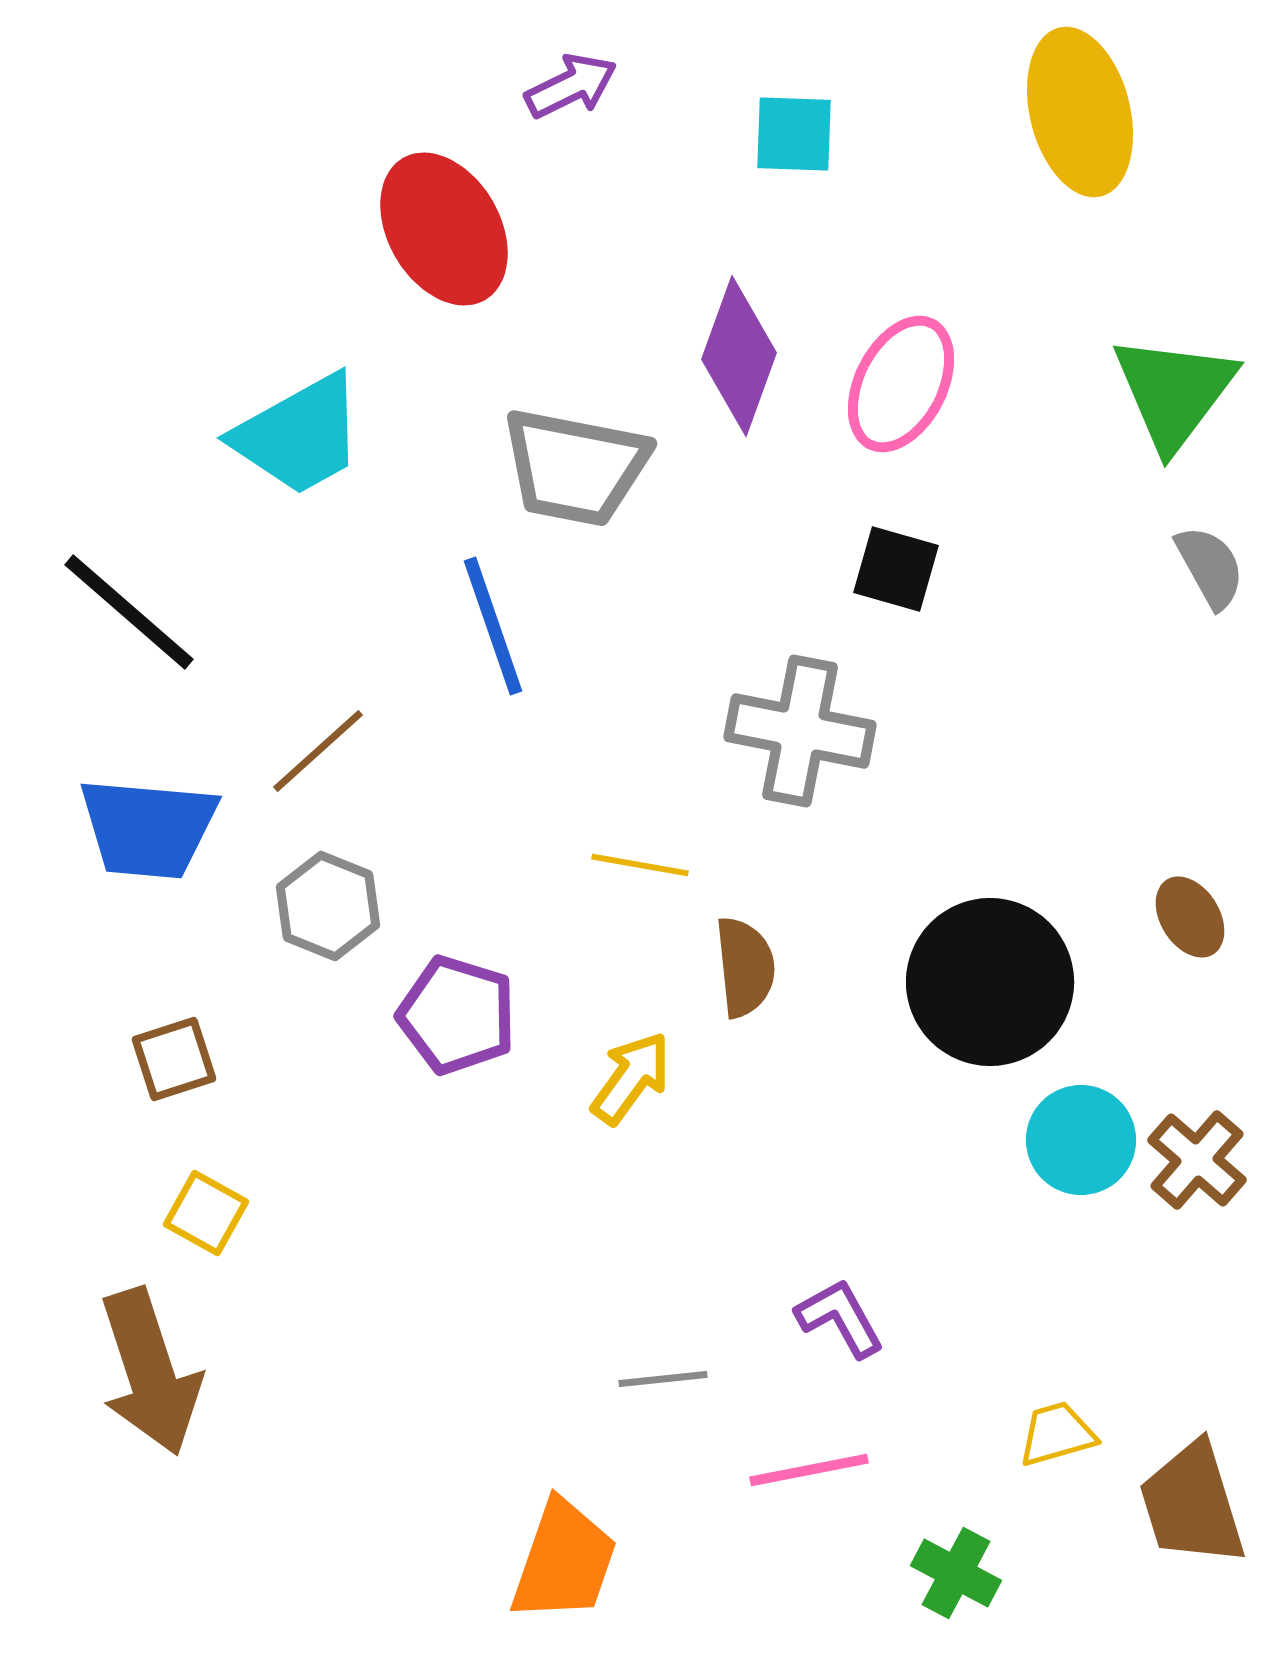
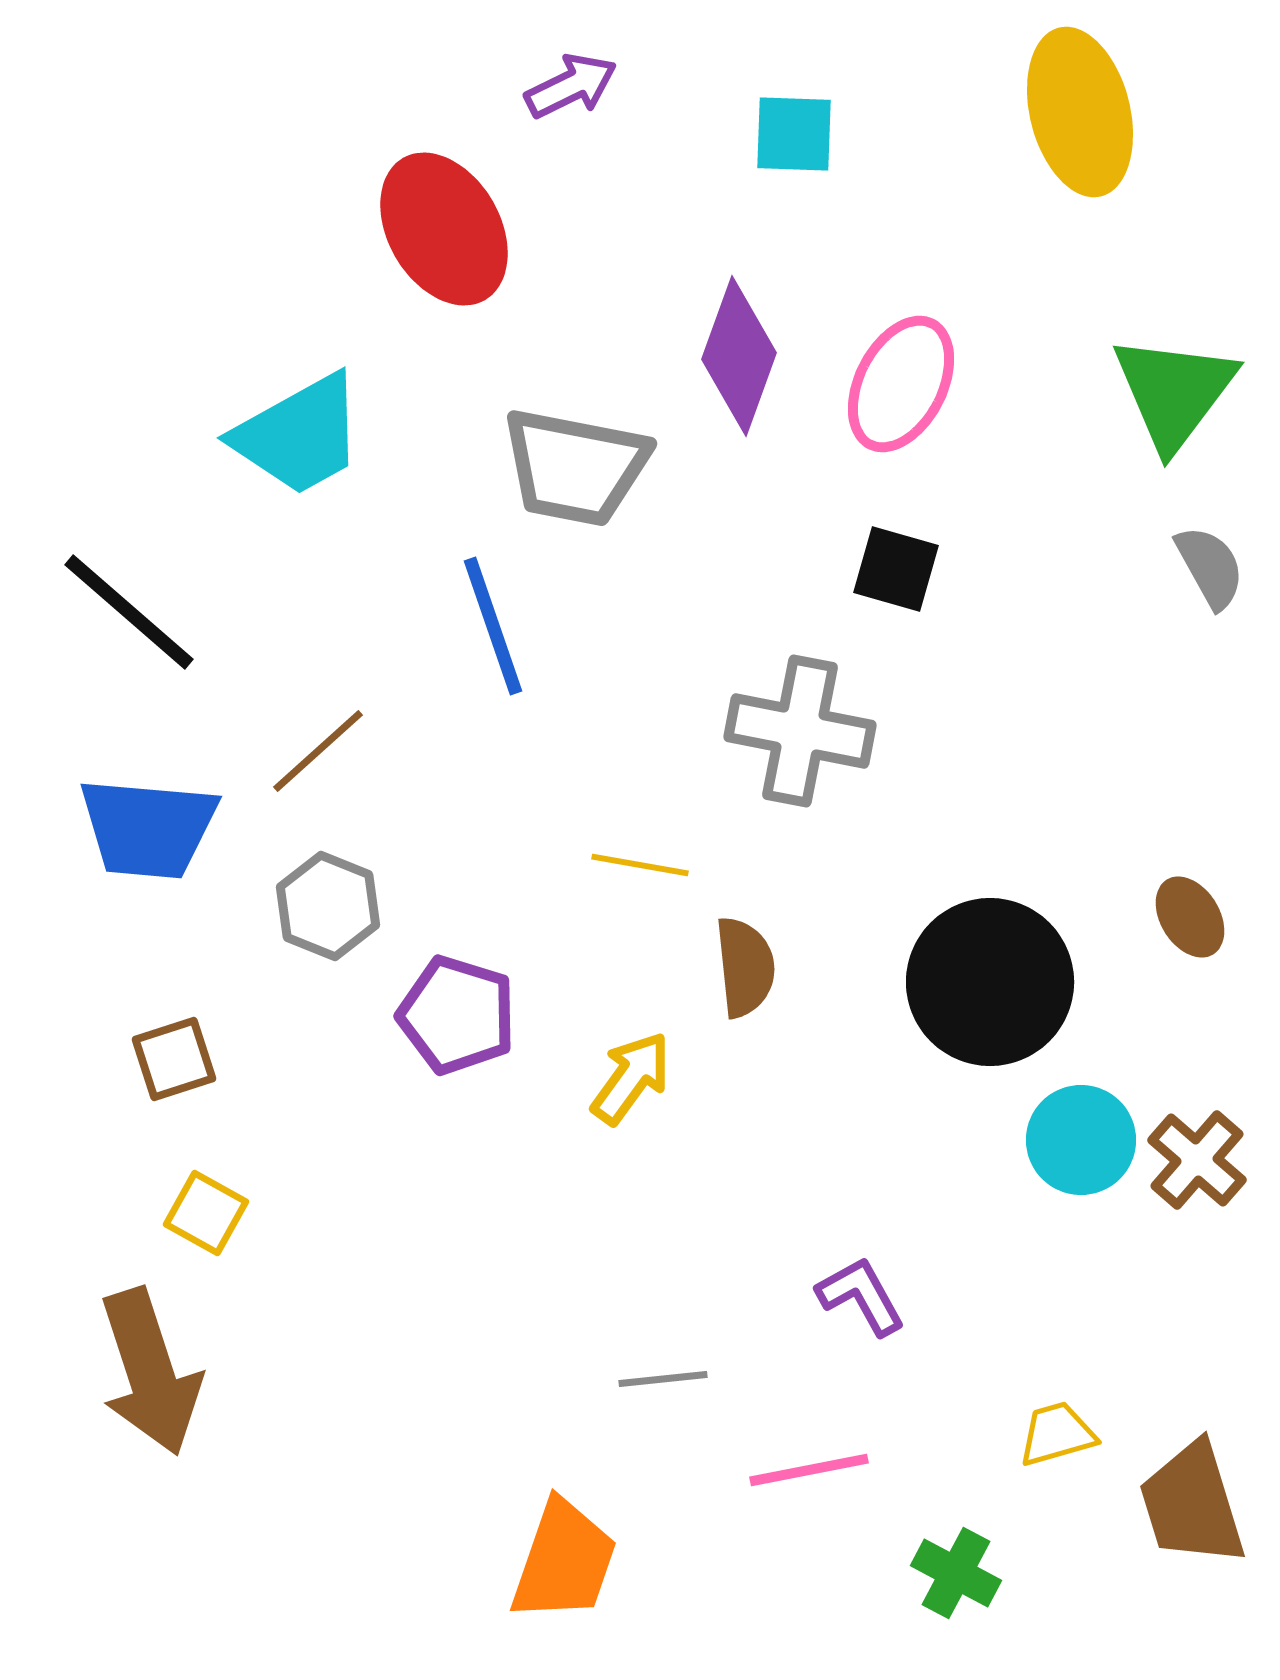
purple L-shape: moved 21 px right, 22 px up
